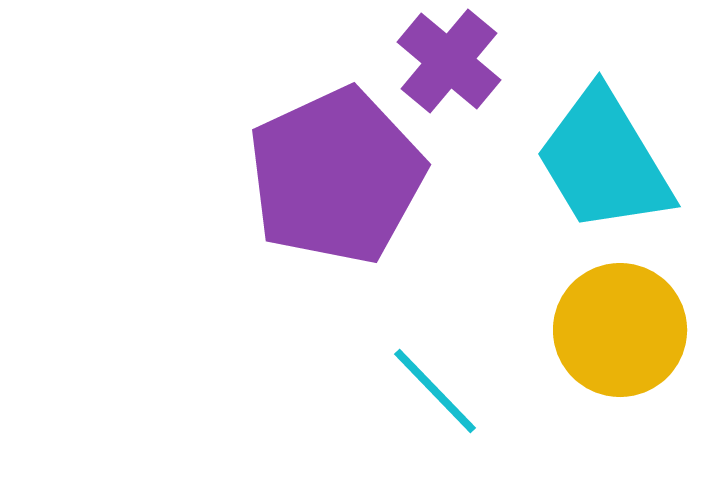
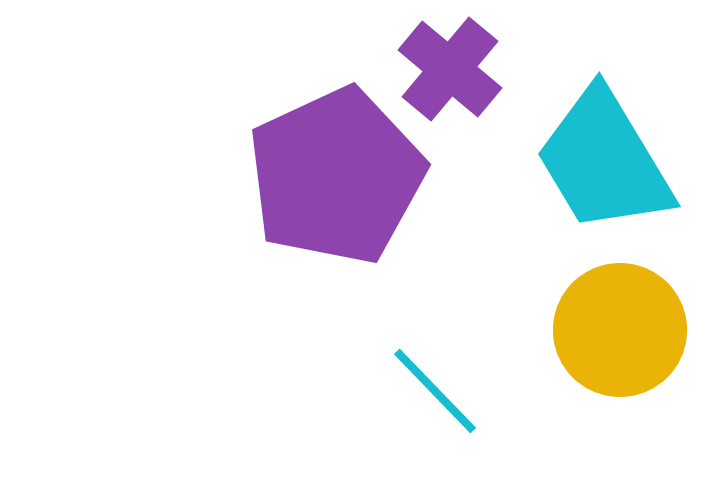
purple cross: moved 1 px right, 8 px down
